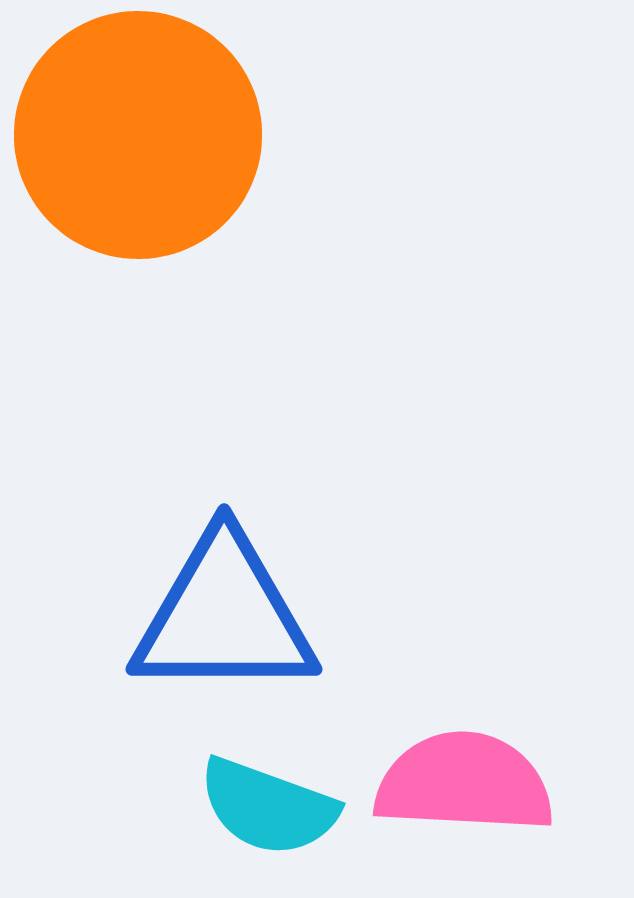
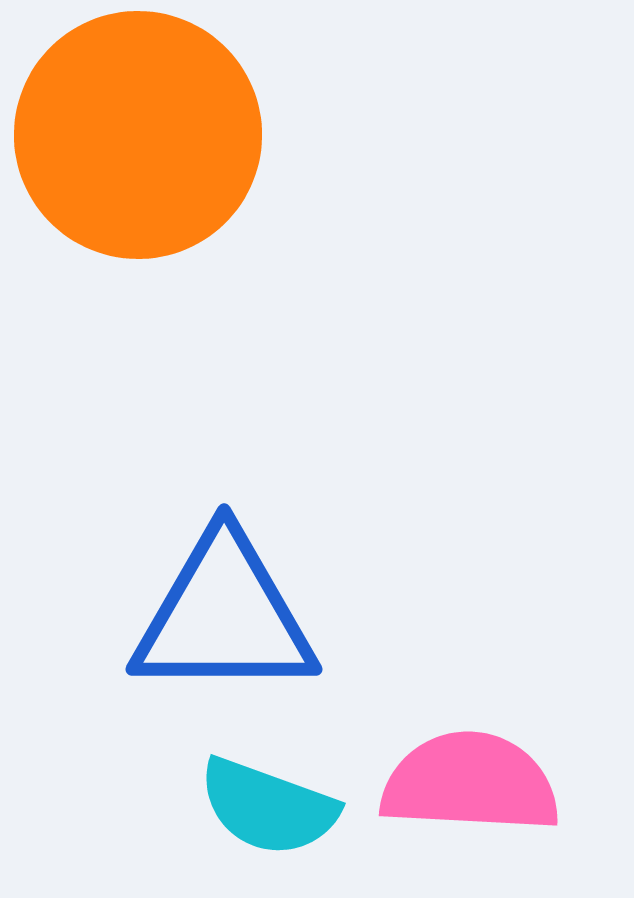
pink semicircle: moved 6 px right
